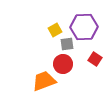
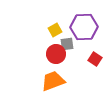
red circle: moved 7 px left, 10 px up
orange trapezoid: moved 9 px right
